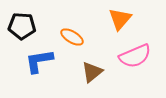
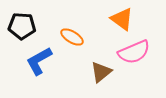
orange triangle: moved 2 px right; rotated 35 degrees counterclockwise
pink semicircle: moved 1 px left, 4 px up
blue L-shape: rotated 20 degrees counterclockwise
brown triangle: moved 9 px right
